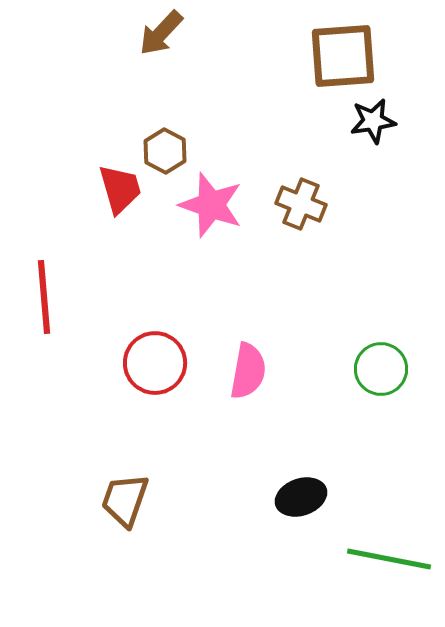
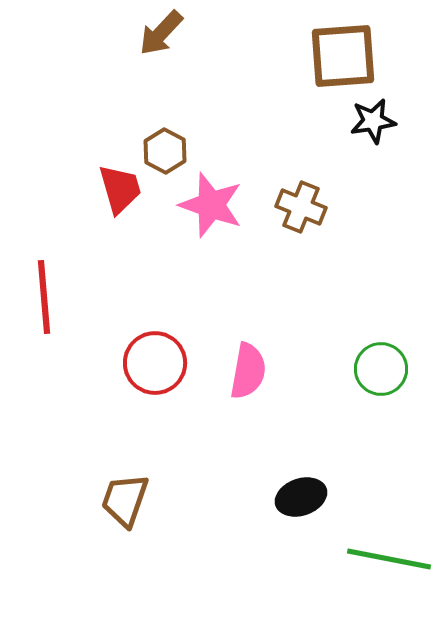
brown cross: moved 3 px down
